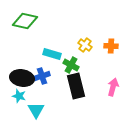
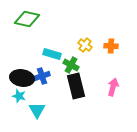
green diamond: moved 2 px right, 2 px up
cyan triangle: moved 1 px right
